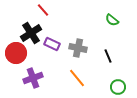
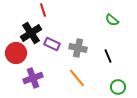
red line: rotated 24 degrees clockwise
